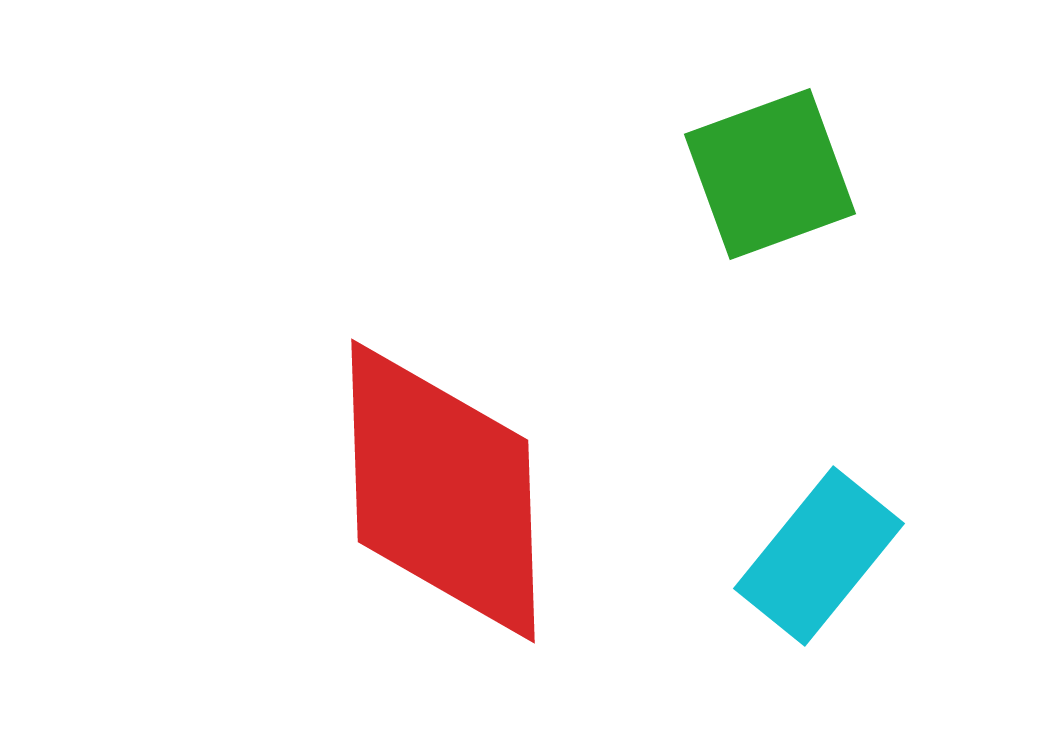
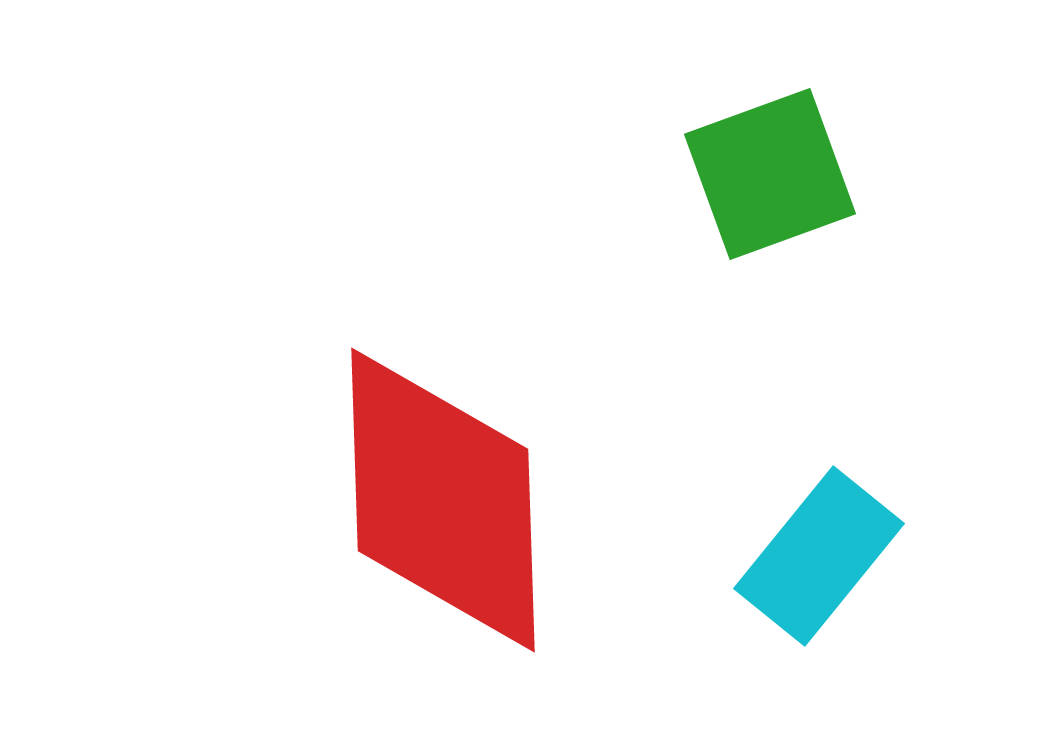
red diamond: moved 9 px down
